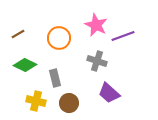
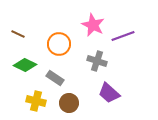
pink star: moved 3 px left
brown line: rotated 56 degrees clockwise
orange circle: moved 6 px down
gray rectangle: rotated 42 degrees counterclockwise
